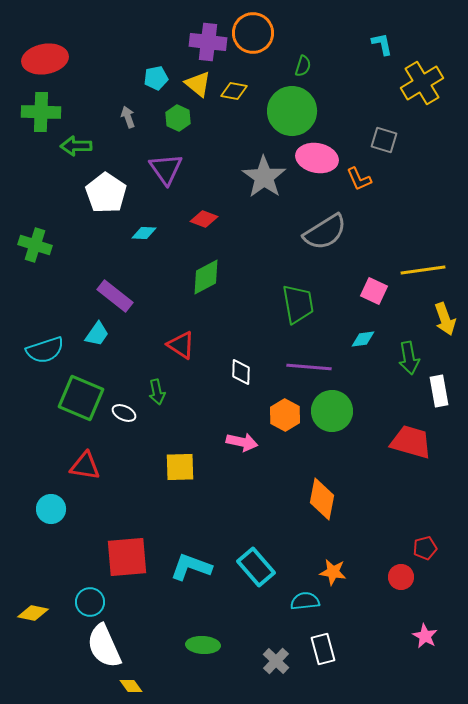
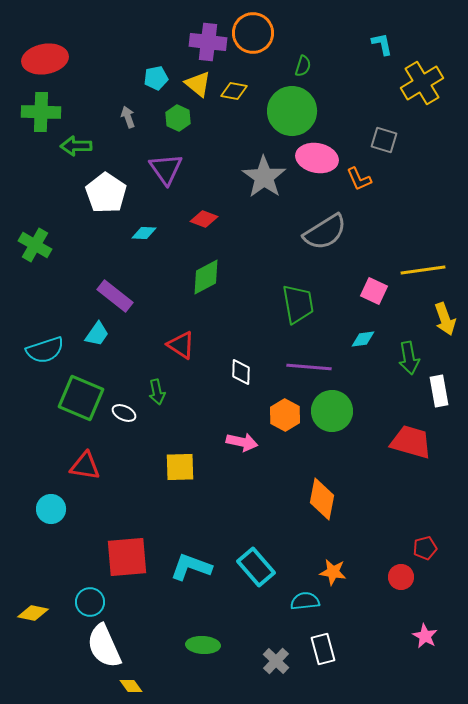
green cross at (35, 245): rotated 12 degrees clockwise
